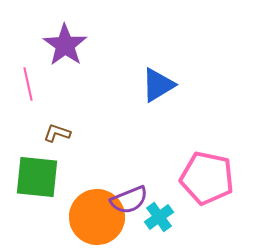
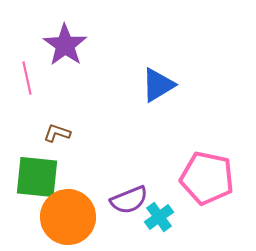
pink line: moved 1 px left, 6 px up
orange circle: moved 29 px left
